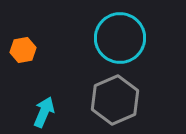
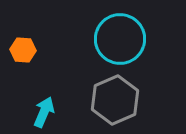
cyan circle: moved 1 px down
orange hexagon: rotated 15 degrees clockwise
